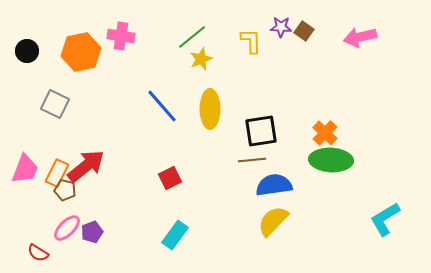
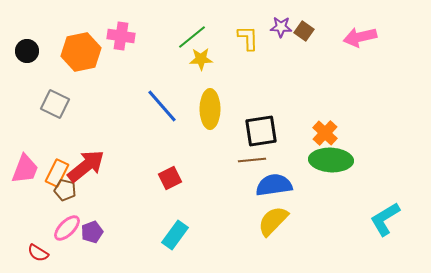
yellow L-shape: moved 3 px left, 3 px up
yellow star: rotated 20 degrees clockwise
